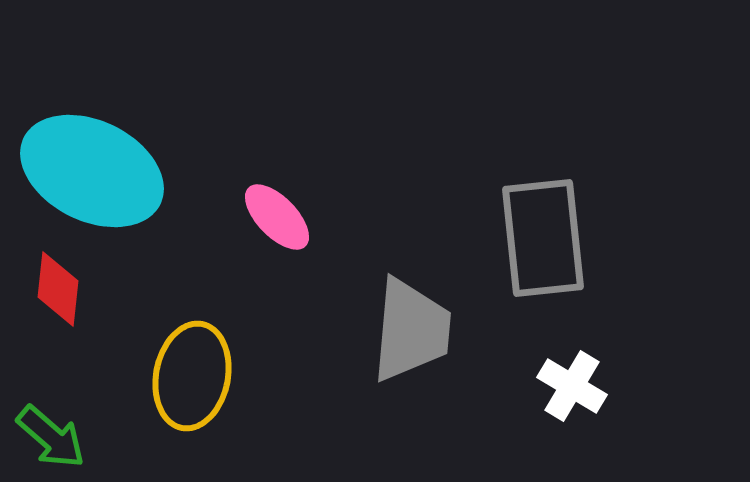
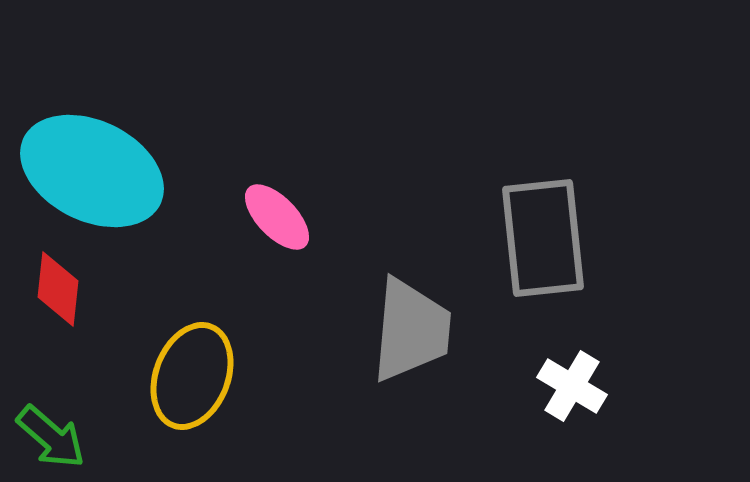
yellow ellipse: rotated 10 degrees clockwise
